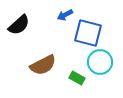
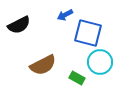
black semicircle: rotated 15 degrees clockwise
